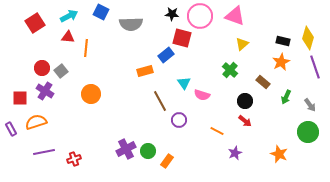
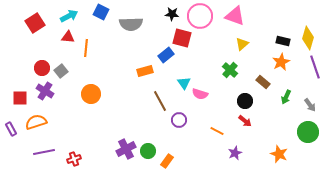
pink semicircle at (202, 95): moved 2 px left, 1 px up
